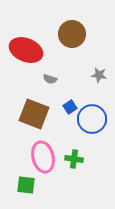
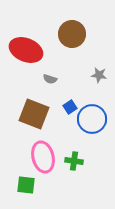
green cross: moved 2 px down
